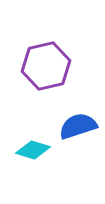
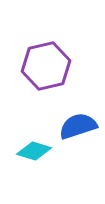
cyan diamond: moved 1 px right, 1 px down
